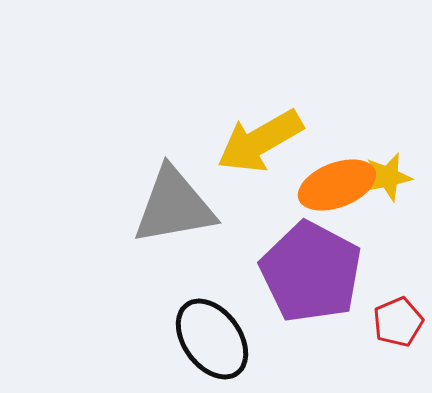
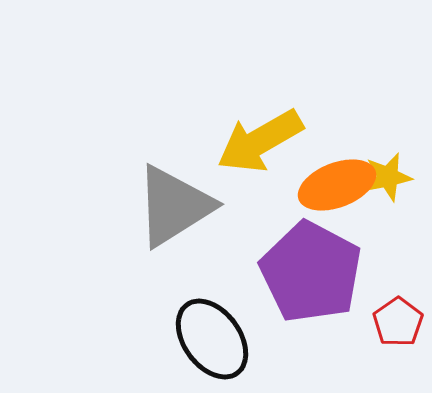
gray triangle: rotated 22 degrees counterclockwise
red pentagon: rotated 12 degrees counterclockwise
